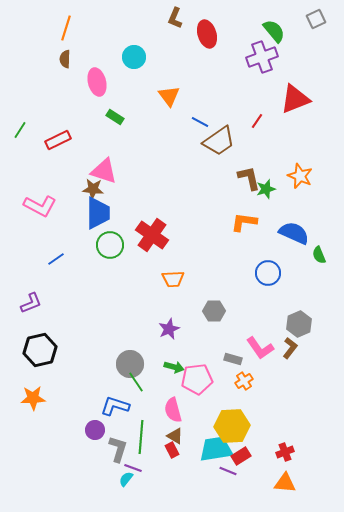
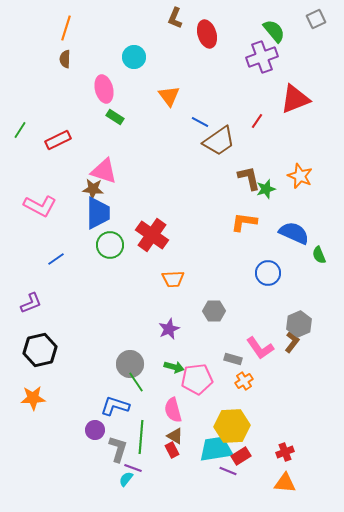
pink ellipse at (97, 82): moved 7 px right, 7 px down
brown L-shape at (290, 348): moved 2 px right, 6 px up
